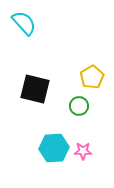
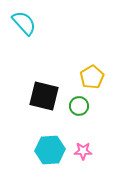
black square: moved 9 px right, 7 px down
cyan hexagon: moved 4 px left, 2 px down
